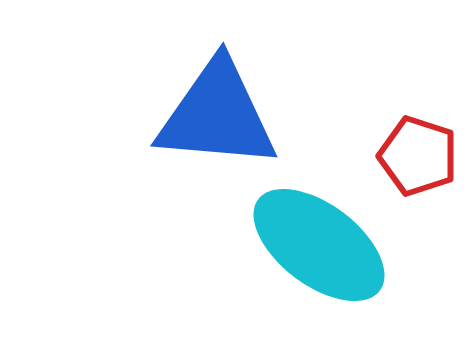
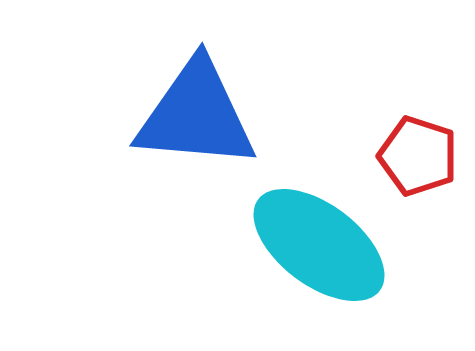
blue triangle: moved 21 px left
